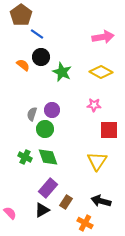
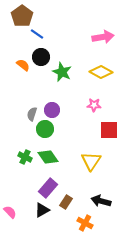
brown pentagon: moved 1 px right, 1 px down
green diamond: rotated 15 degrees counterclockwise
yellow triangle: moved 6 px left
pink semicircle: moved 1 px up
